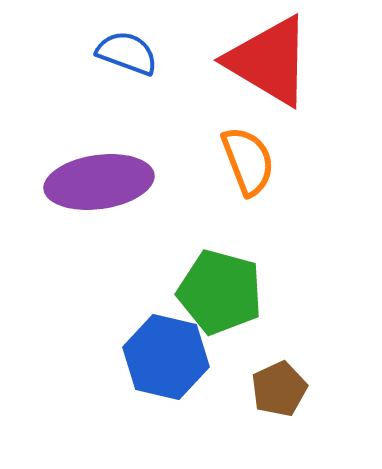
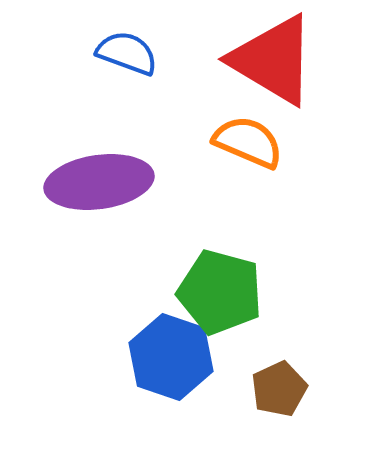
red triangle: moved 4 px right, 1 px up
orange semicircle: moved 19 px up; rotated 46 degrees counterclockwise
blue hexagon: moved 5 px right; rotated 6 degrees clockwise
